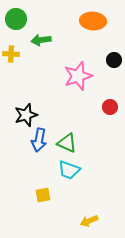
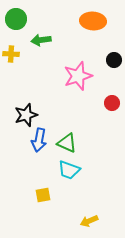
red circle: moved 2 px right, 4 px up
